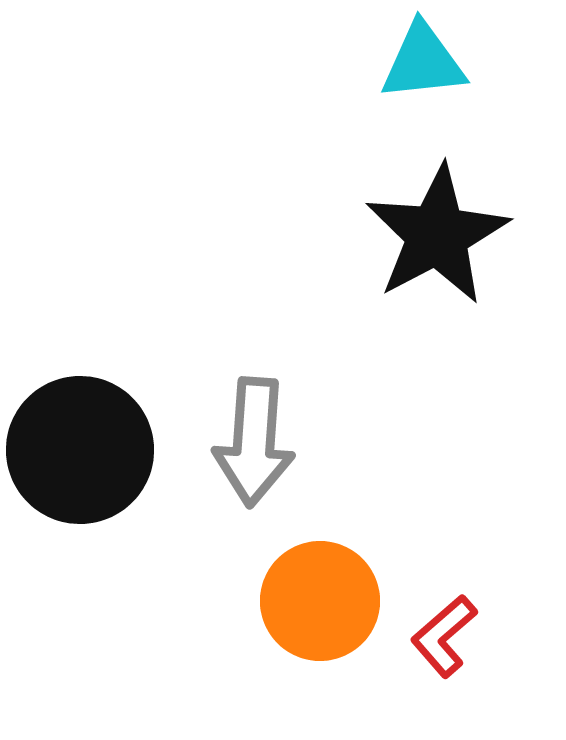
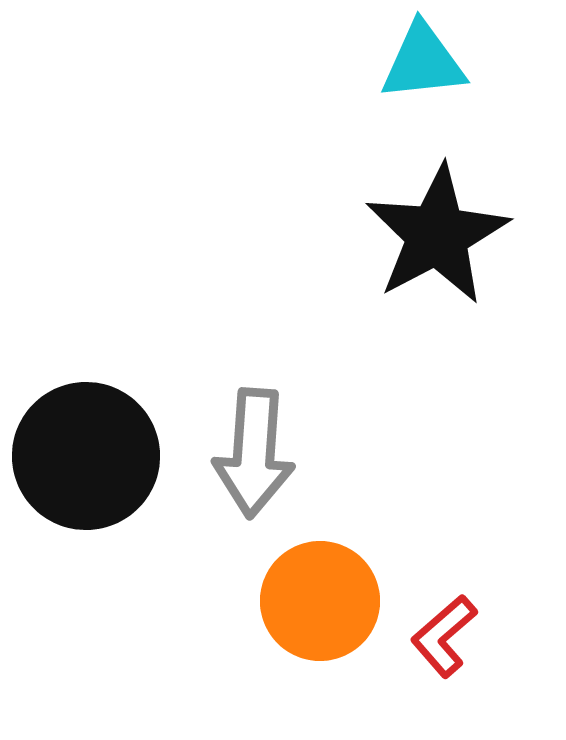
gray arrow: moved 11 px down
black circle: moved 6 px right, 6 px down
